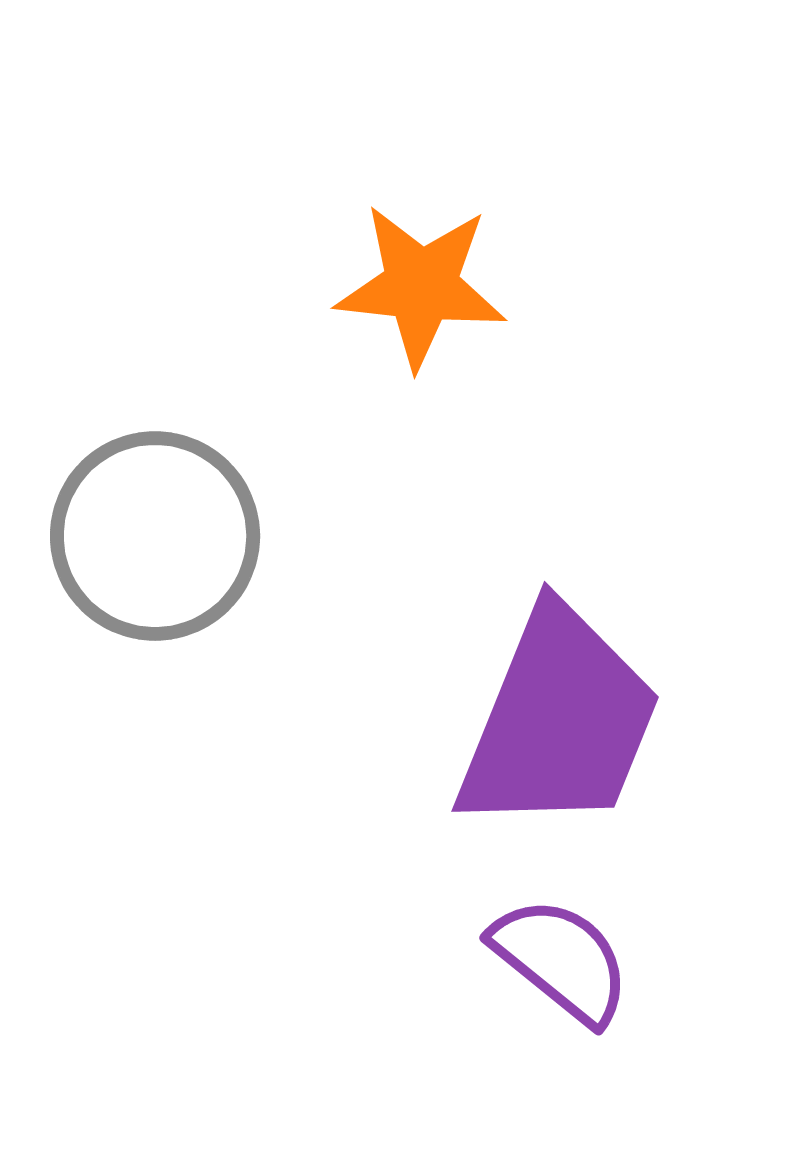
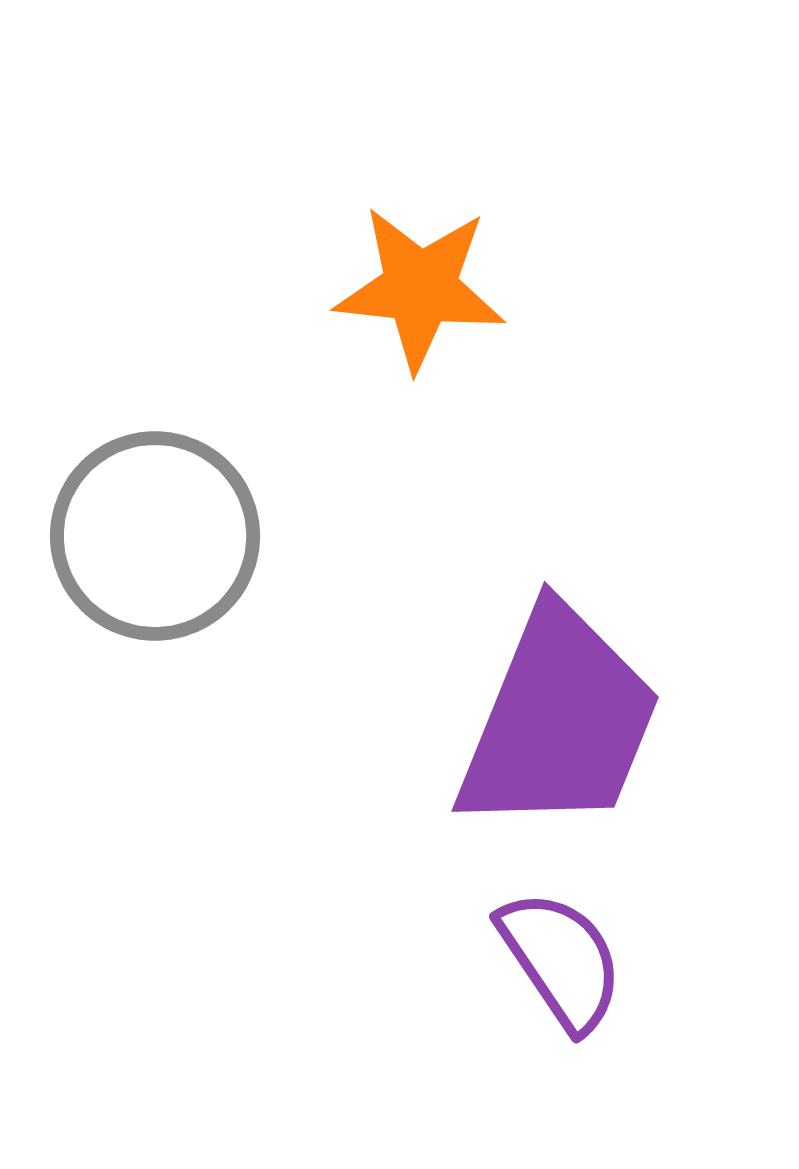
orange star: moved 1 px left, 2 px down
purple semicircle: rotated 17 degrees clockwise
